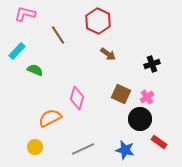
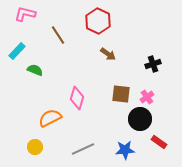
black cross: moved 1 px right
brown square: rotated 18 degrees counterclockwise
blue star: rotated 18 degrees counterclockwise
